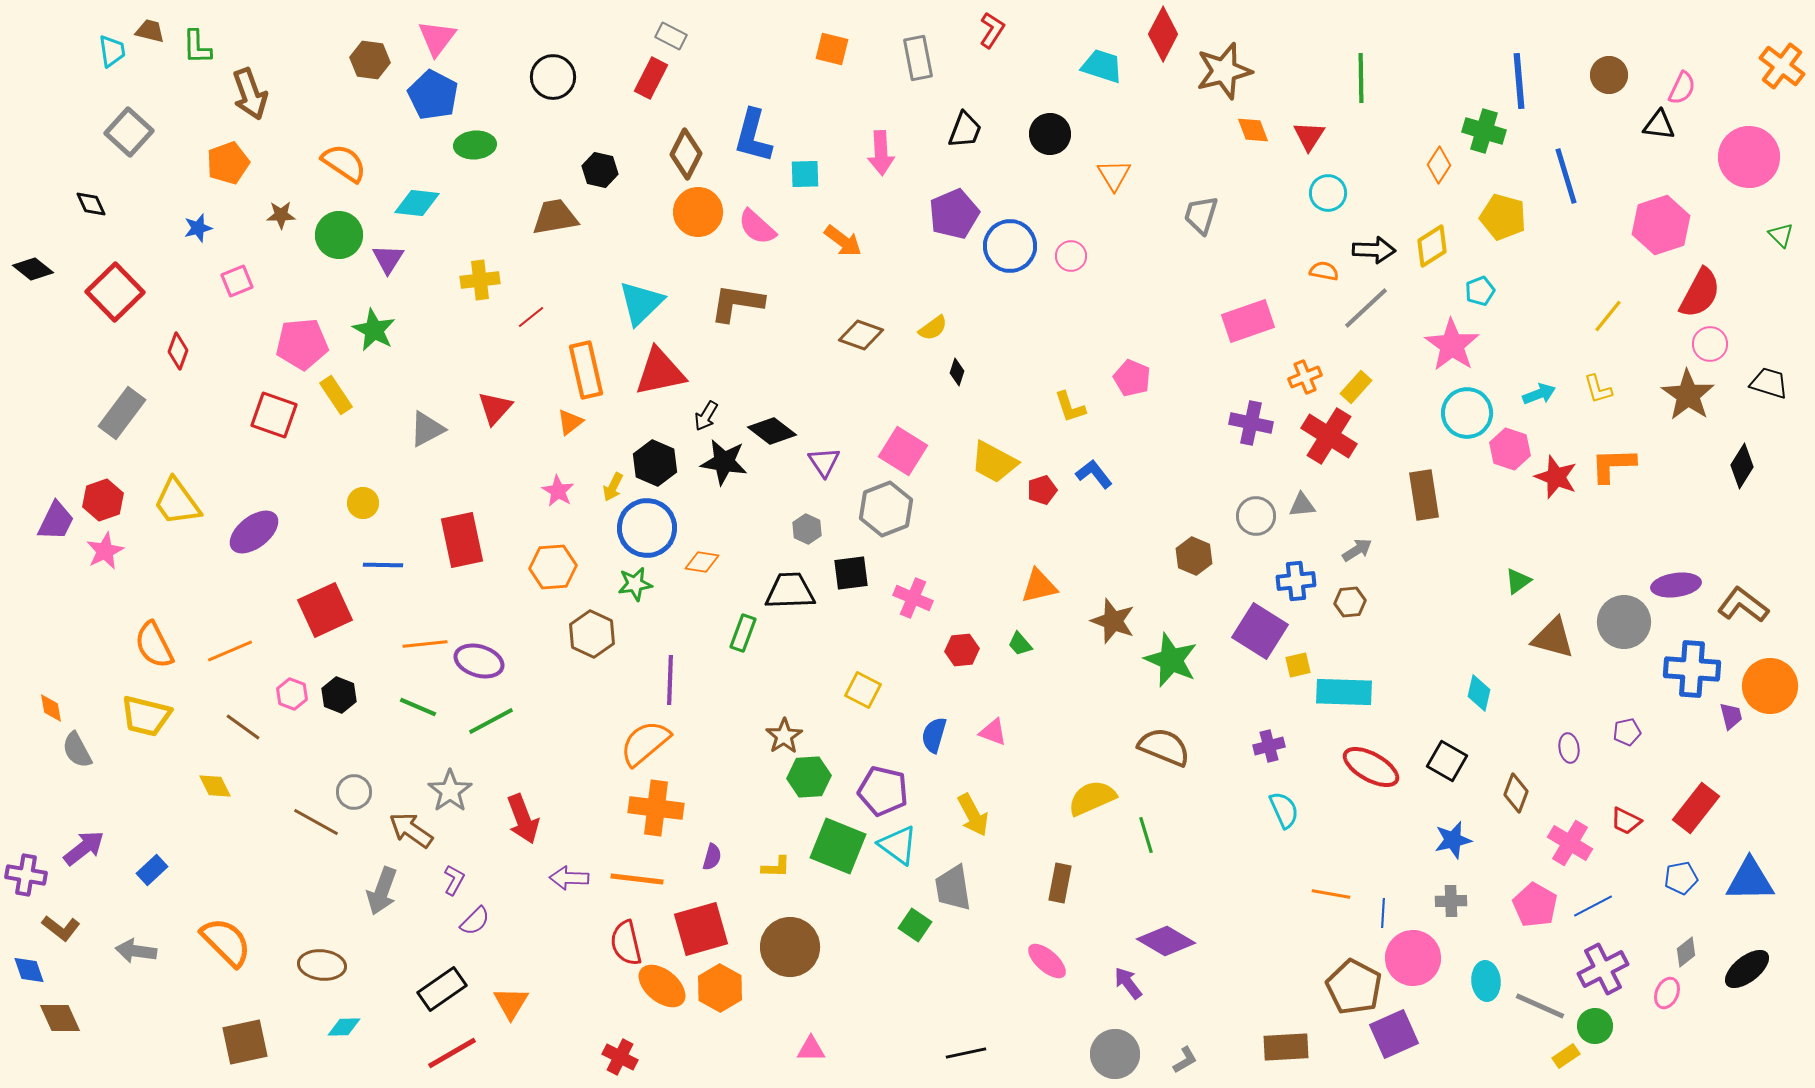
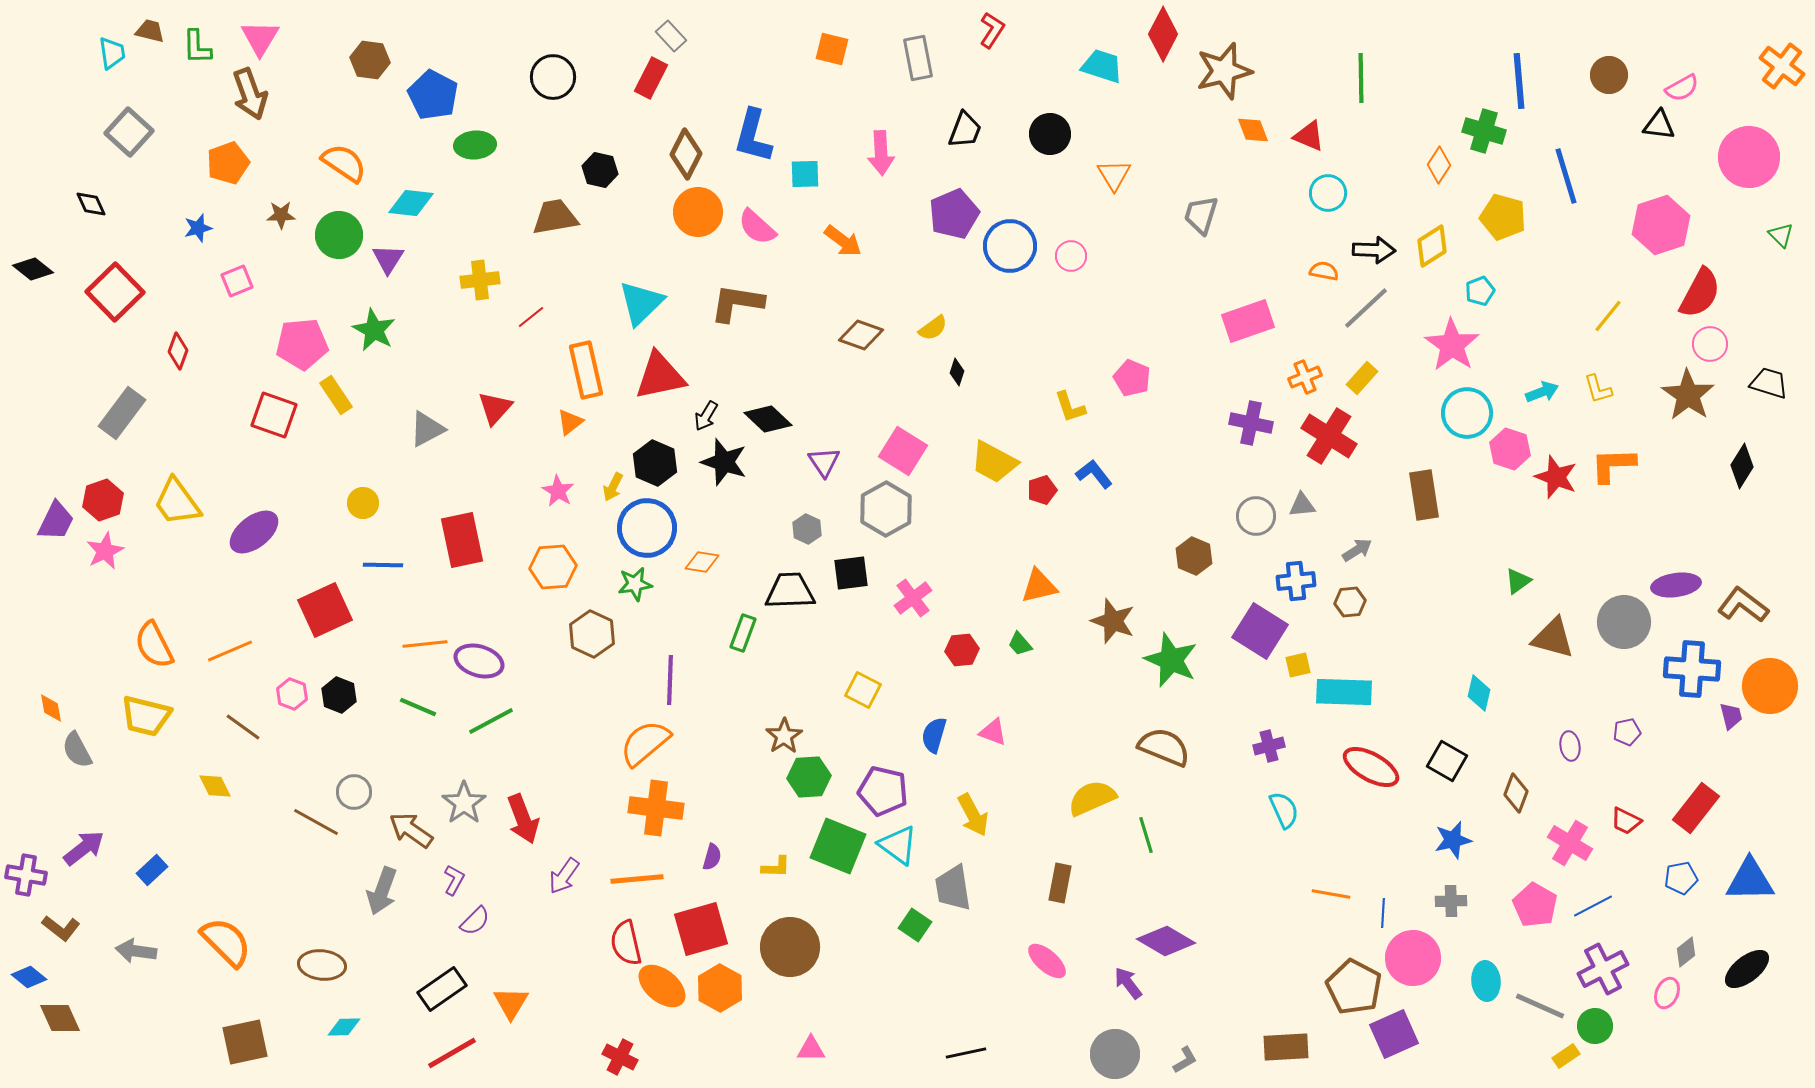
gray rectangle at (671, 36): rotated 20 degrees clockwise
pink triangle at (437, 38): moved 177 px left; rotated 6 degrees counterclockwise
cyan trapezoid at (112, 51): moved 2 px down
pink semicircle at (1682, 88): rotated 36 degrees clockwise
red triangle at (1309, 136): rotated 40 degrees counterclockwise
cyan diamond at (417, 203): moved 6 px left
red triangle at (660, 372): moved 4 px down
yellow rectangle at (1356, 387): moved 6 px right, 9 px up
cyan arrow at (1539, 394): moved 3 px right, 2 px up
black diamond at (772, 431): moved 4 px left, 12 px up; rotated 6 degrees clockwise
black star at (724, 462): rotated 9 degrees clockwise
gray hexagon at (886, 509): rotated 8 degrees counterclockwise
pink cross at (913, 598): rotated 30 degrees clockwise
purple ellipse at (1569, 748): moved 1 px right, 2 px up
gray star at (450, 791): moved 14 px right, 12 px down
purple arrow at (569, 878): moved 5 px left, 2 px up; rotated 57 degrees counterclockwise
orange line at (637, 879): rotated 12 degrees counterclockwise
blue diamond at (29, 970): moved 7 px down; rotated 32 degrees counterclockwise
